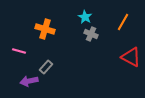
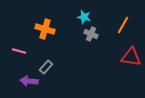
cyan star: moved 1 px left; rotated 16 degrees counterclockwise
orange line: moved 3 px down
red triangle: rotated 20 degrees counterclockwise
purple arrow: rotated 18 degrees clockwise
